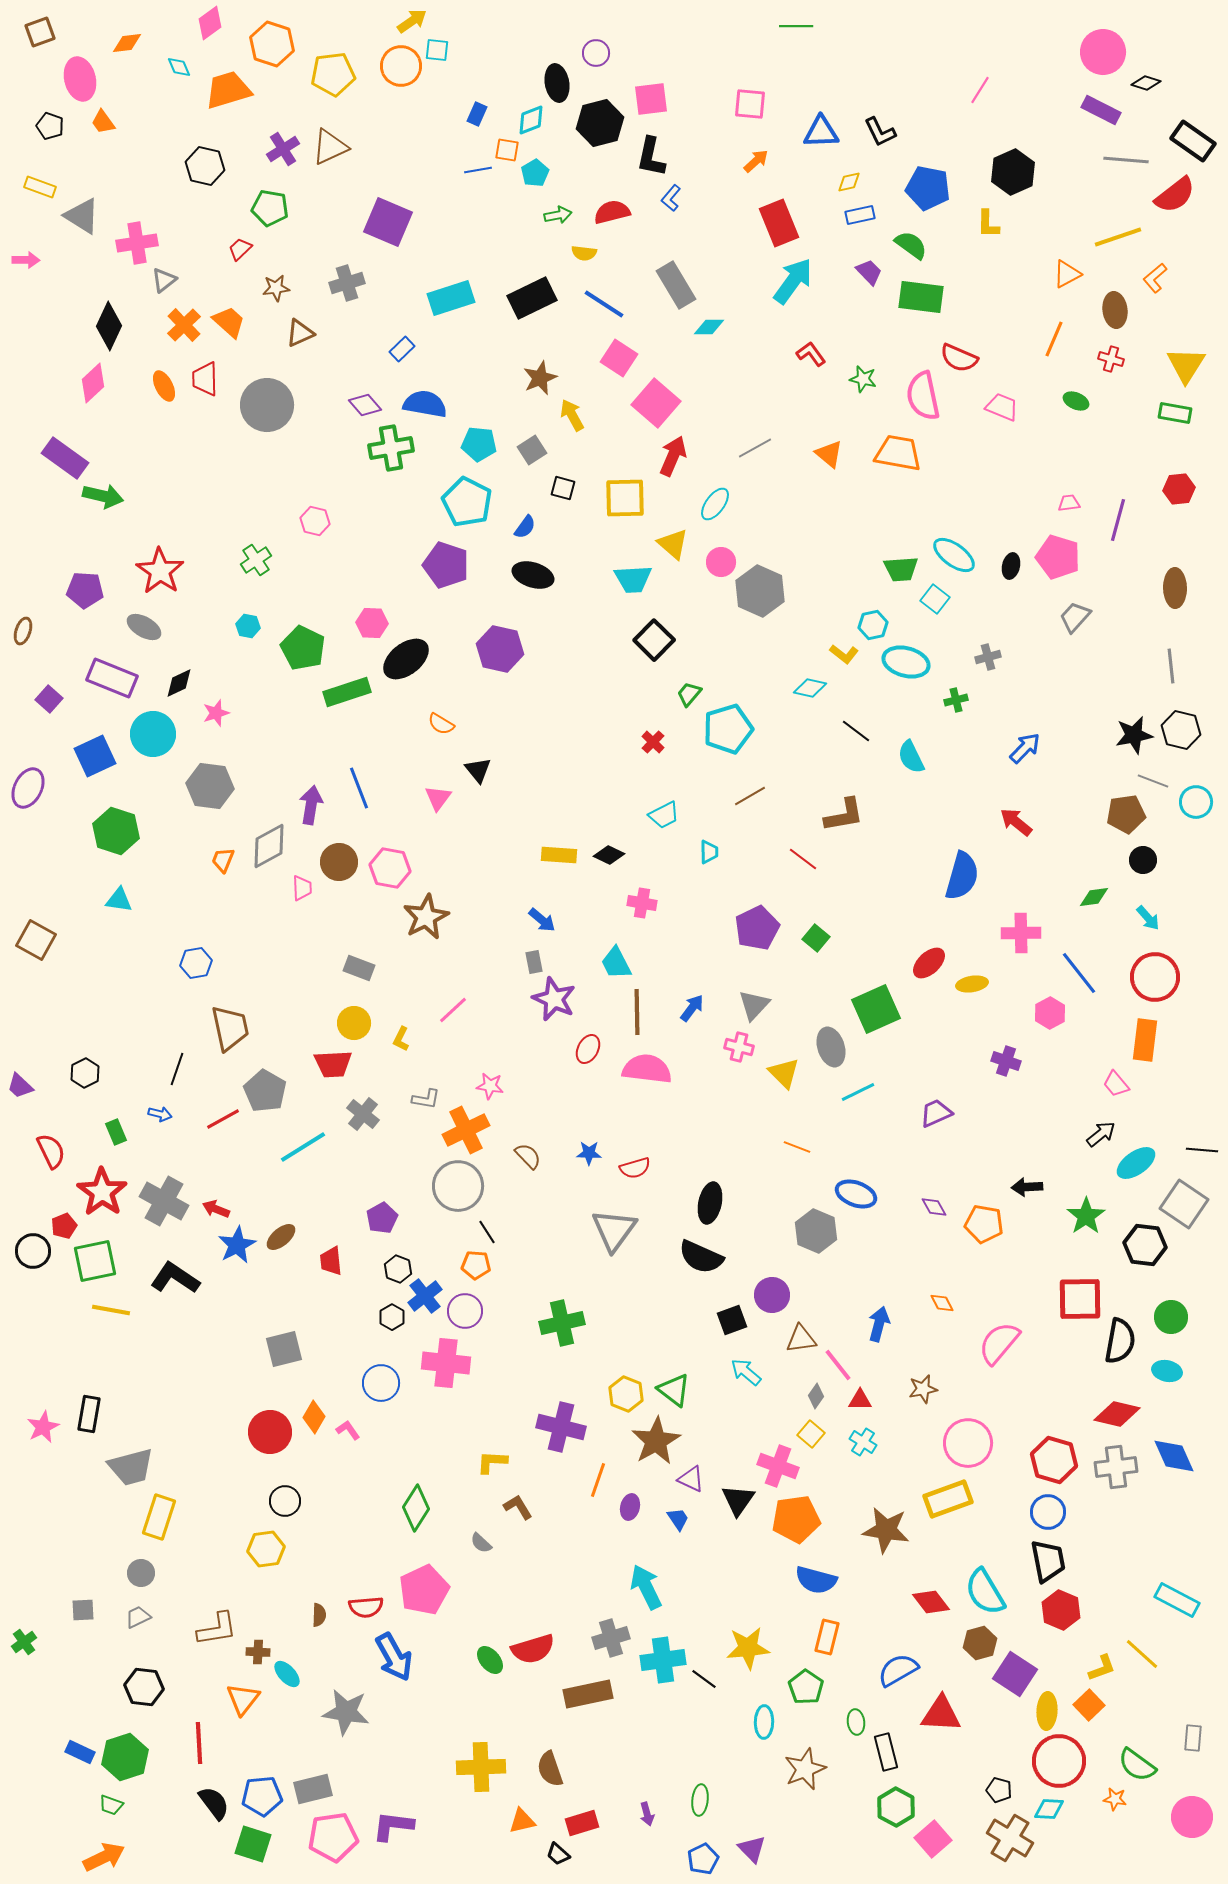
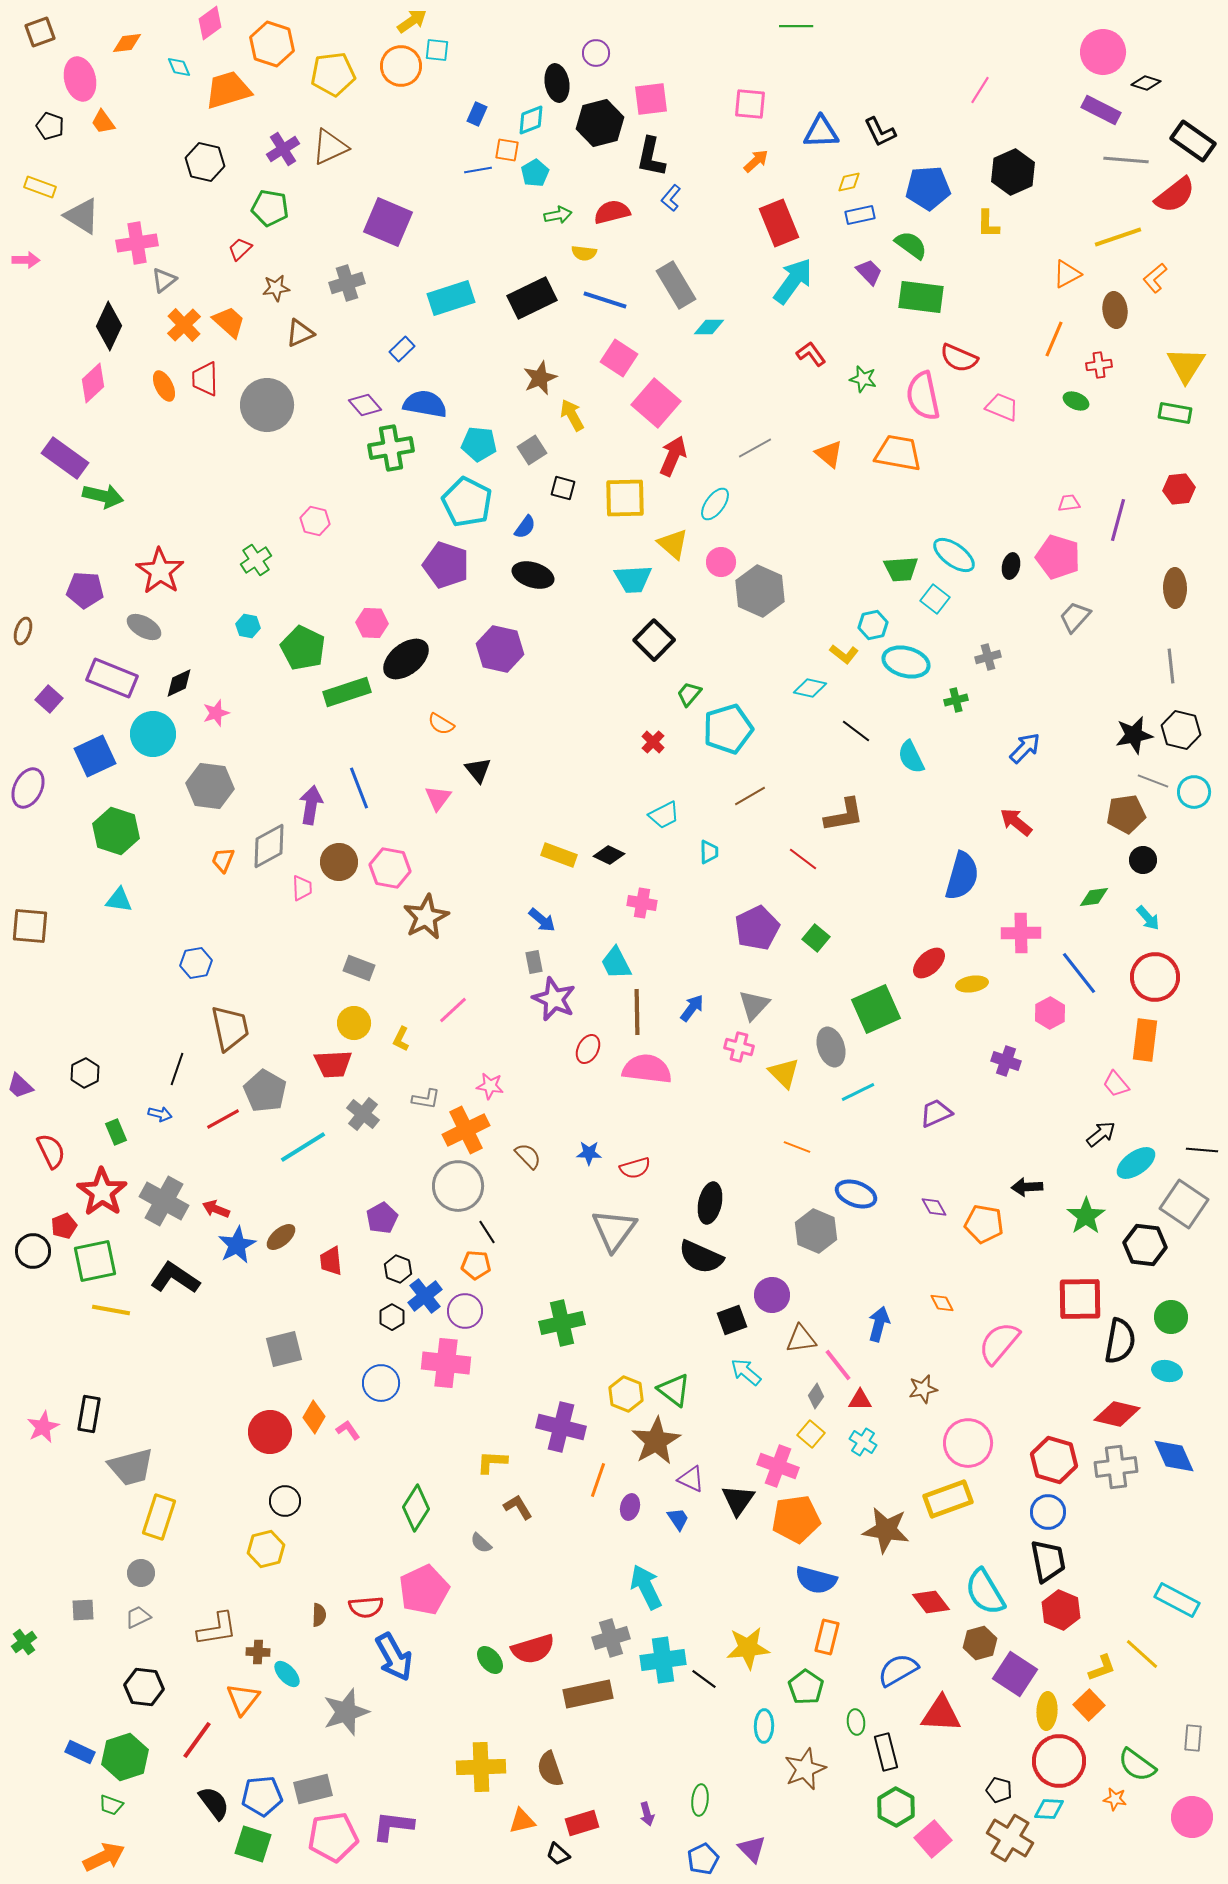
black hexagon at (205, 166): moved 4 px up
blue pentagon at (928, 188): rotated 15 degrees counterclockwise
blue line at (604, 304): moved 1 px right, 4 px up; rotated 15 degrees counterclockwise
red cross at (1111, 359): moved 12 px left, 6 px down; rotated 25 degrees counterclockwise
cyan circle at (1196, 802): moved 2 px left, 10 px up
yellow rectangle at (559, 855): rotated 16 degrees clockwise
brown square at (36, 940): moved 6 px left, 14 px up; rotated 24 degrees counterclockwise
yellow hexagon at (266, 1549): rotated 6 degrees counterclockwise
gray star at (346, 1712): rotated 27 degrees counterclockwise
cyan ellipse at (764, 1722): moved 4 px down
red line at (199, 1743): moved 2 px left, 3 px up; rotated 39 degrees clockwise
